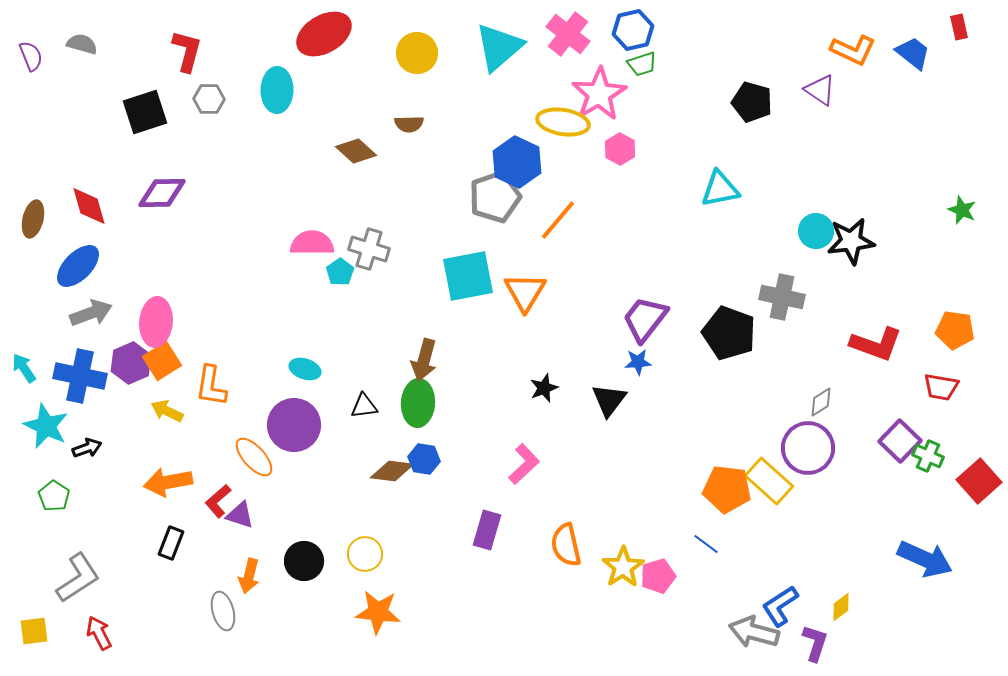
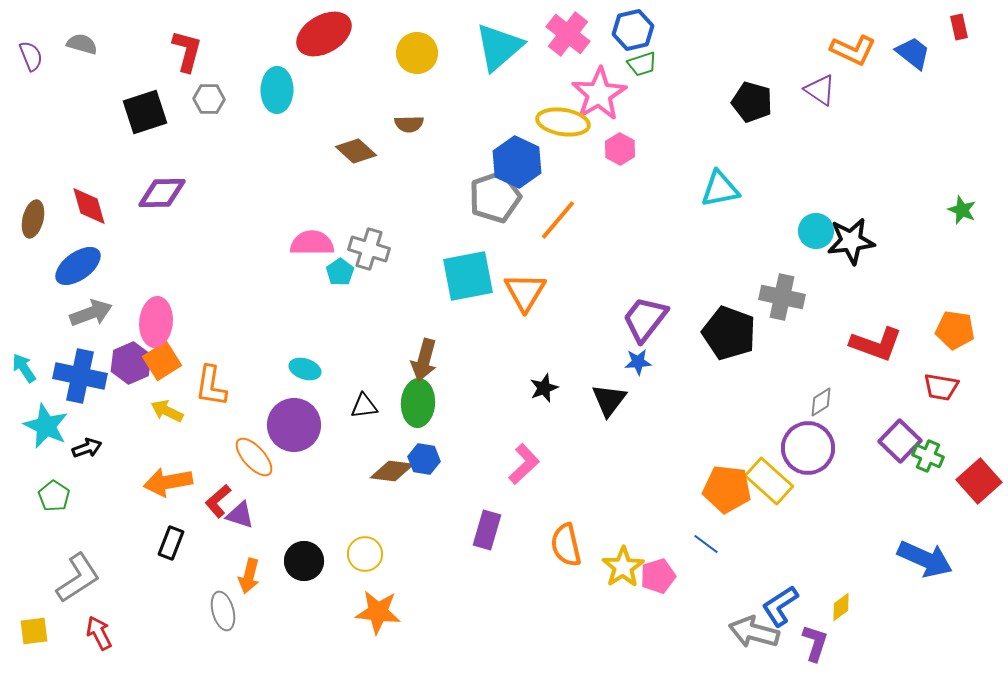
blue ellipse at (78, 266): rotated 9 degrees clockwise
